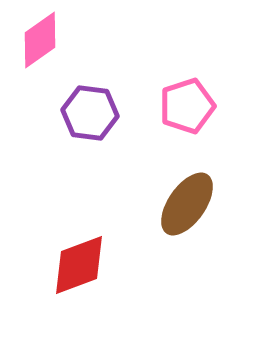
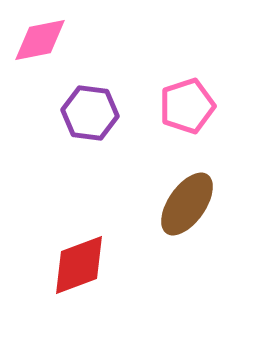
pink diamond: rotated 24 degrees clockwise
